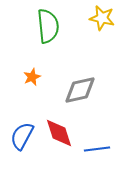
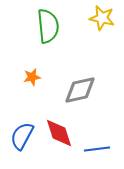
orange star: rotated 12 degrees clockwise
